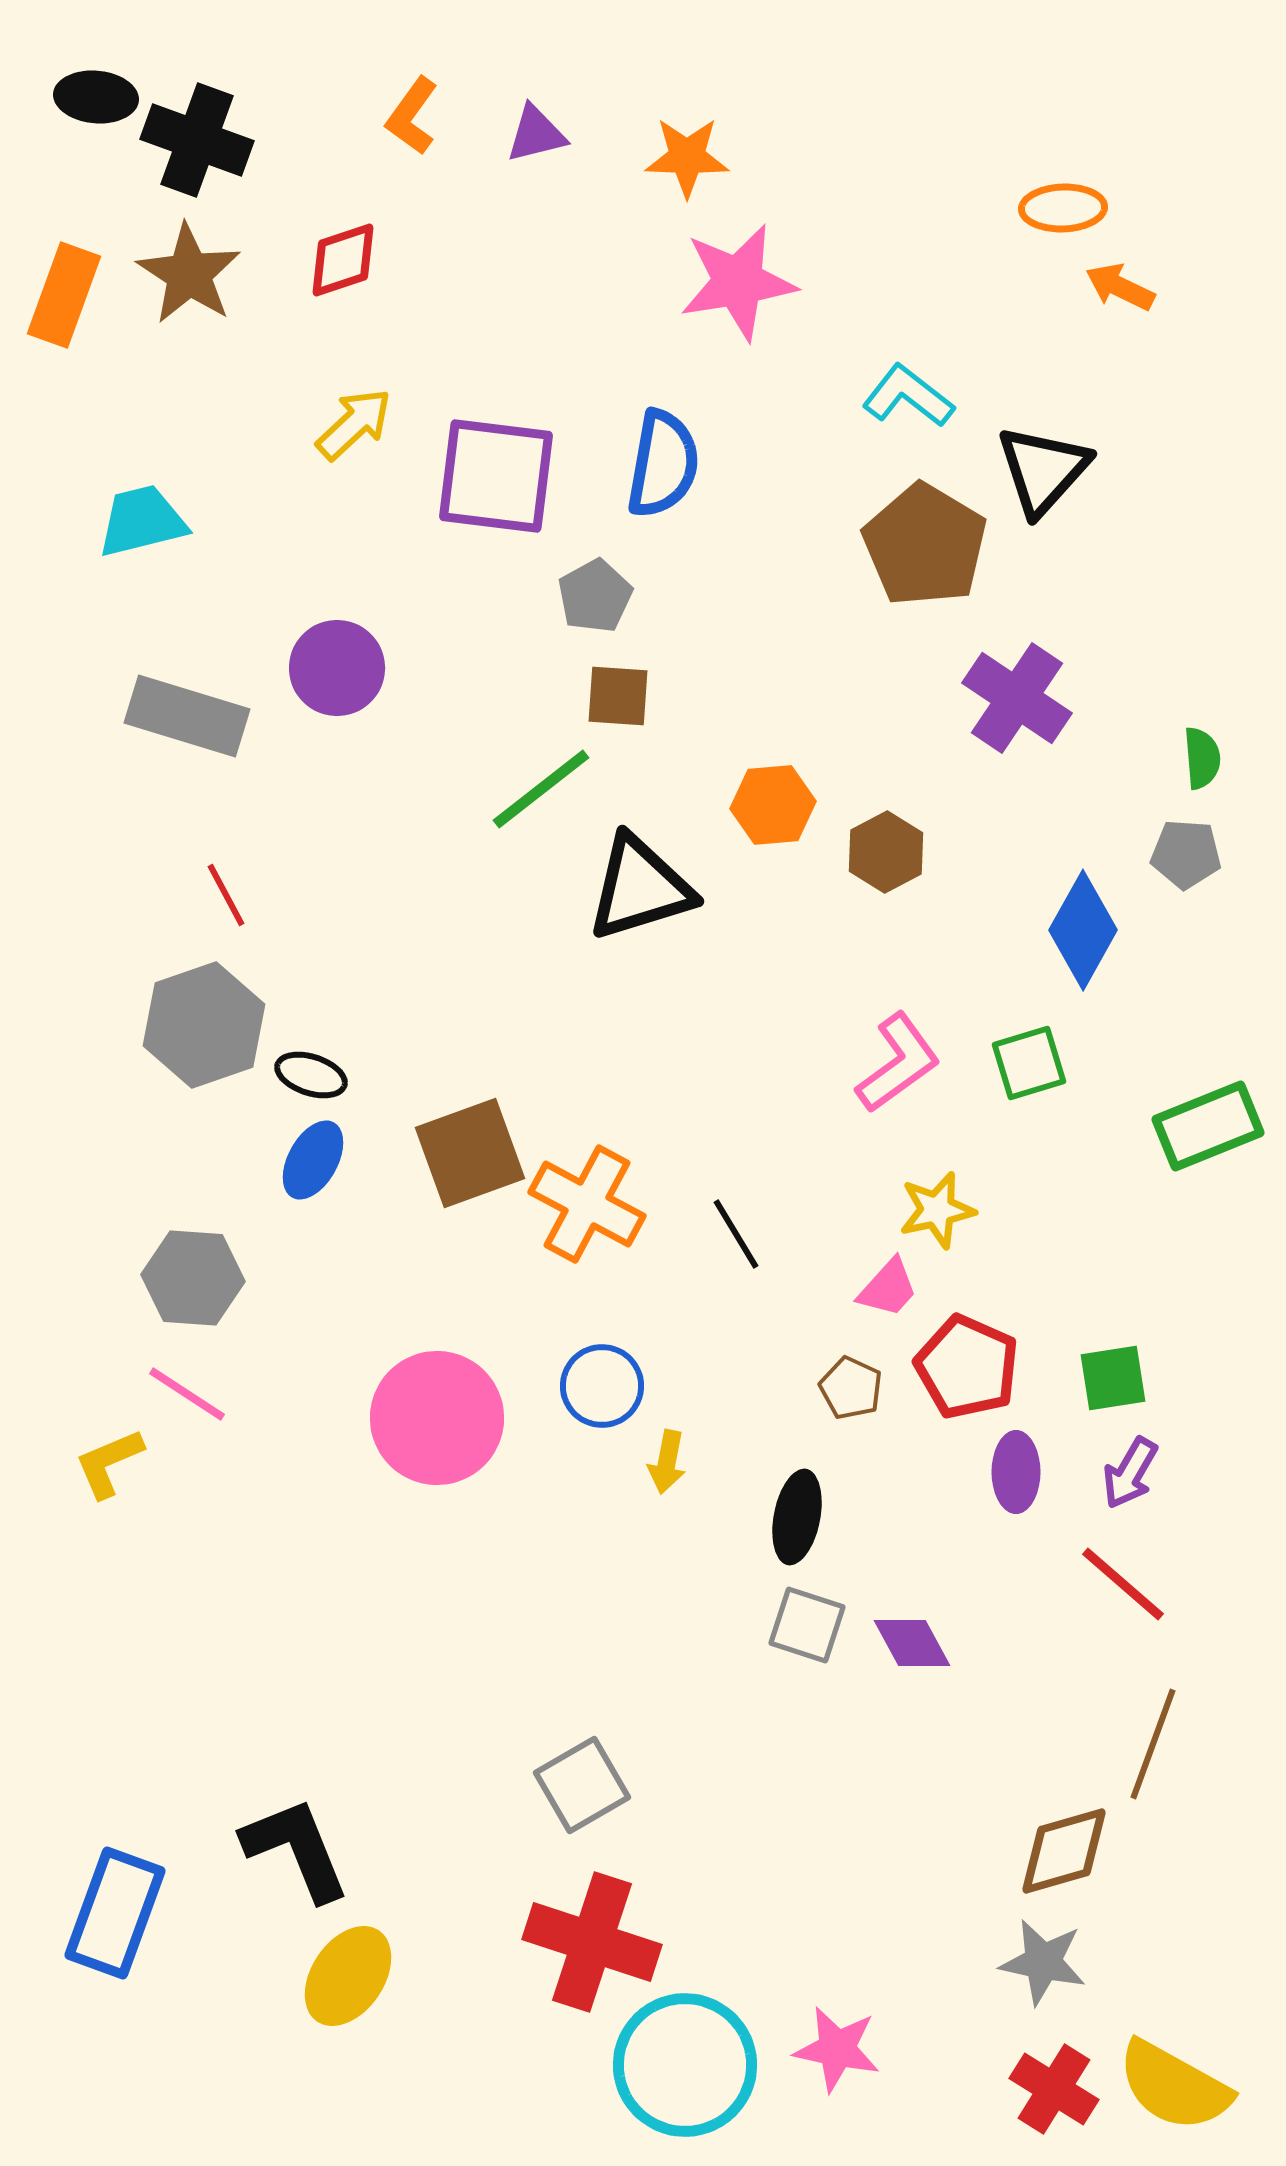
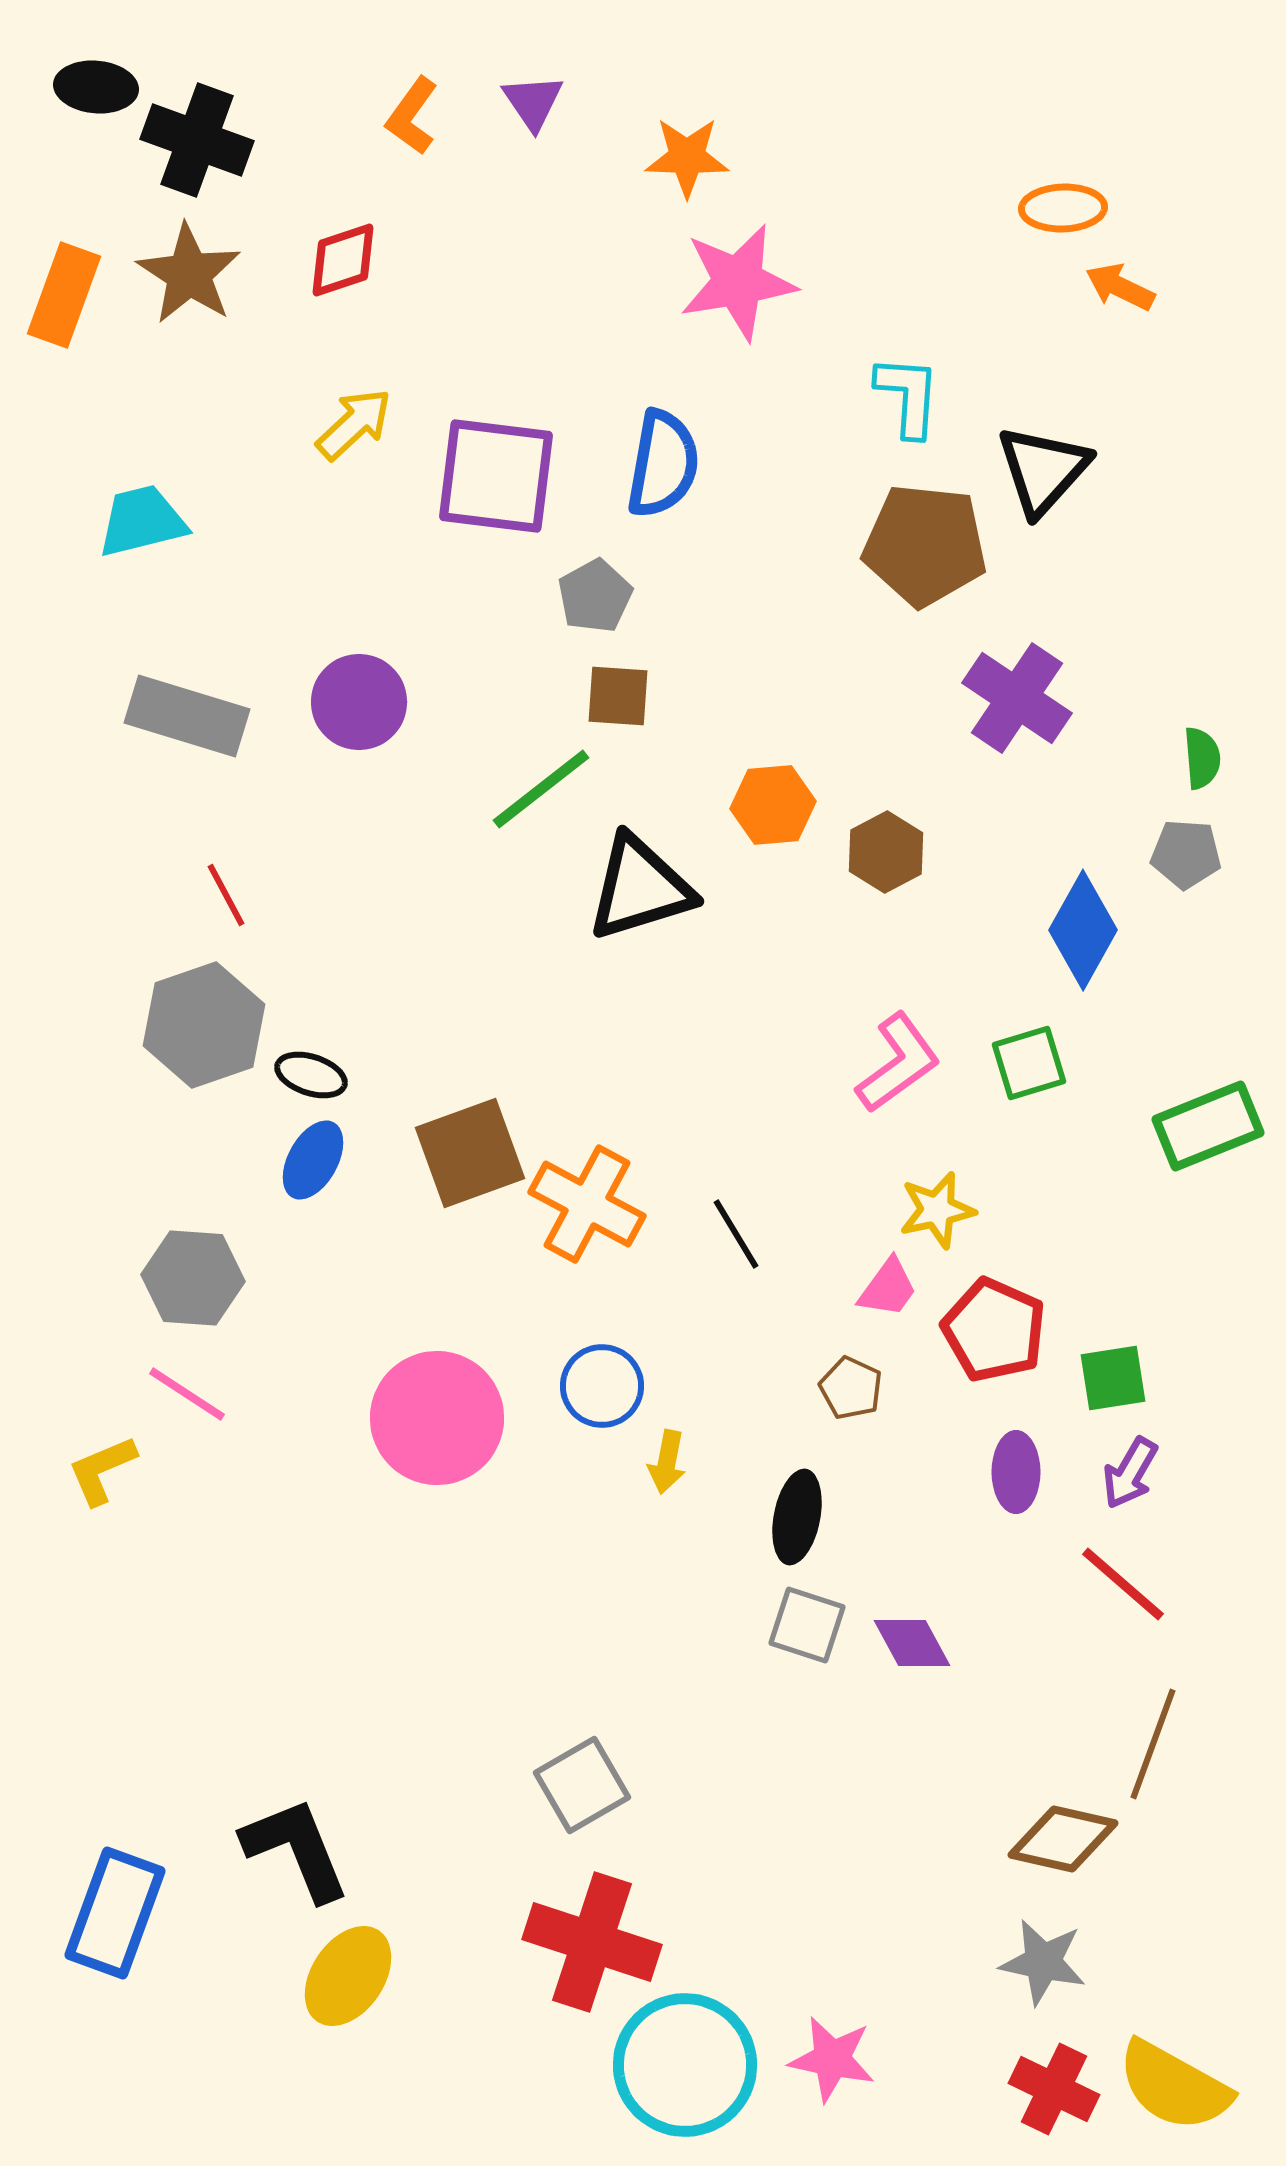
black ellipse at (96, 97): moved 10 px up
purple triangle at (536, 134): moved 3 px left, 32 px up; rotated 50 degrees counterclockwise
cyan L-shape at (908, 396): rotated 56 degrees clockwise
brown pentagon at (925, 545): rotated 25 degrees counterclockwise
purple circle at (337, 668): moved 22 px right, 34 px down
pink trapezoid at (888, 1288): rotated 6 degrees counterclockwise
red pentagon at (967, 1367): moved 27 px right, 37 px up
yellow L-shape at (109, 1463): moved 7 px left, 7 px down
brown diamond at (1064, 1851): moved 1 px left, 12 px up; rotated 29 degrees clockwise
pink star at (837, 2049): moved 5 px left, 10 px down
red cross at (1054, 2089): rotated 6 degrees counterclockwise
